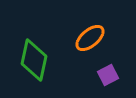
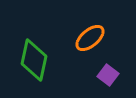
purple square: rotated 25 degrees counterclockwise
